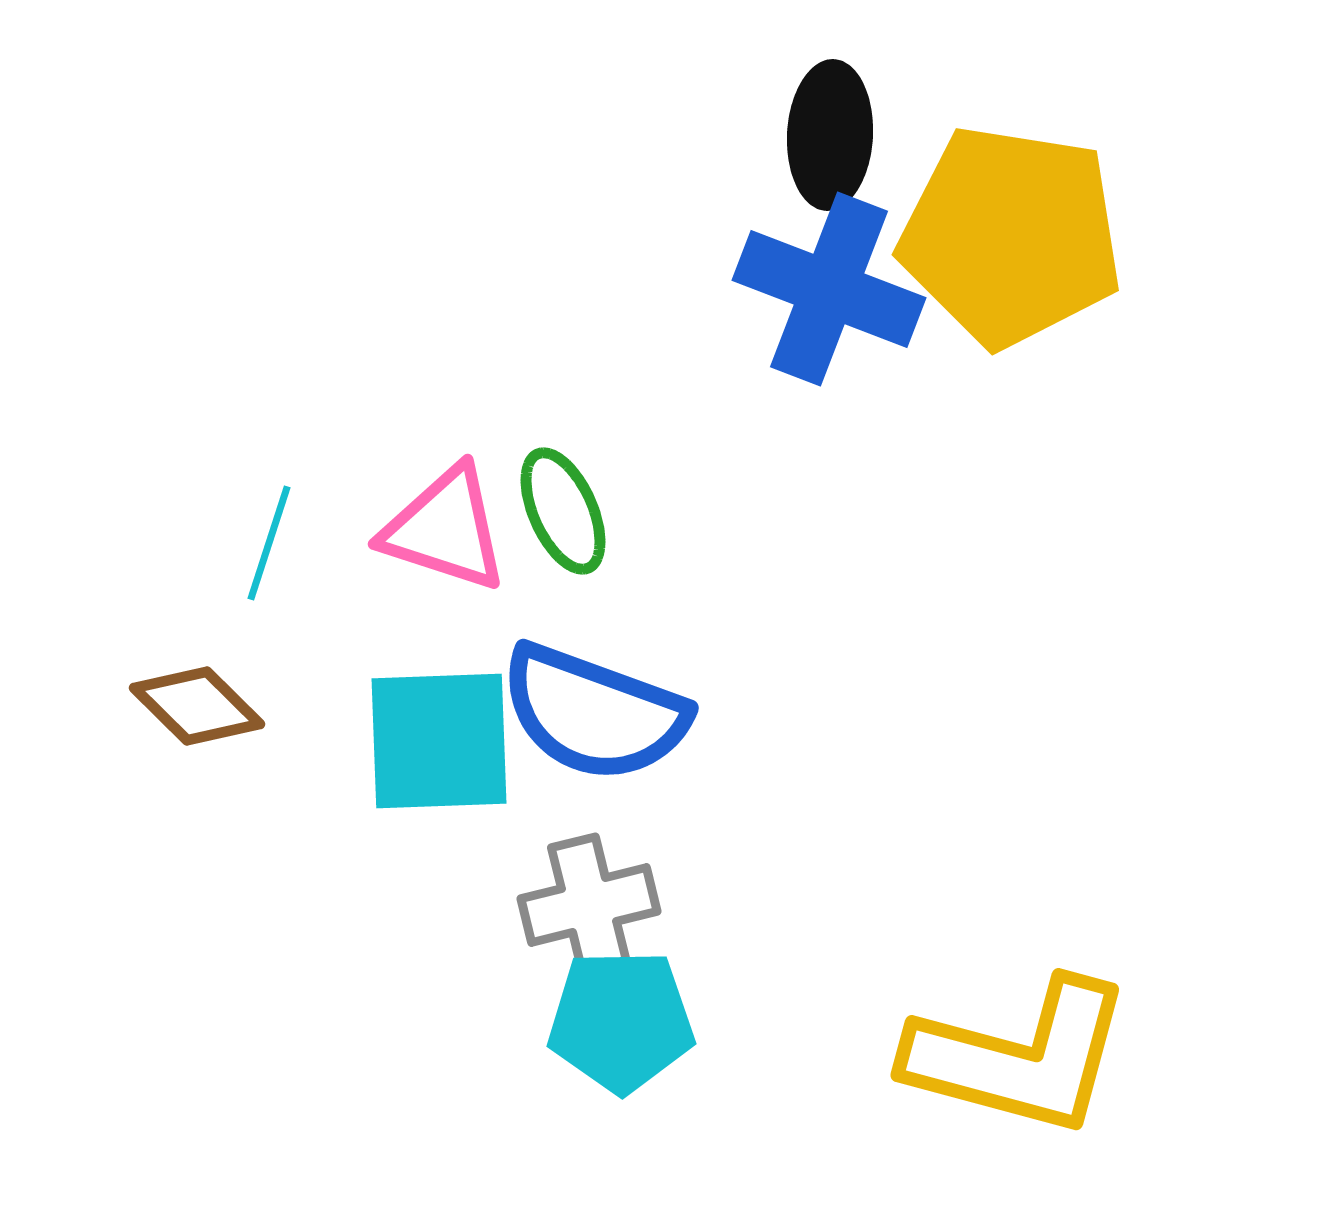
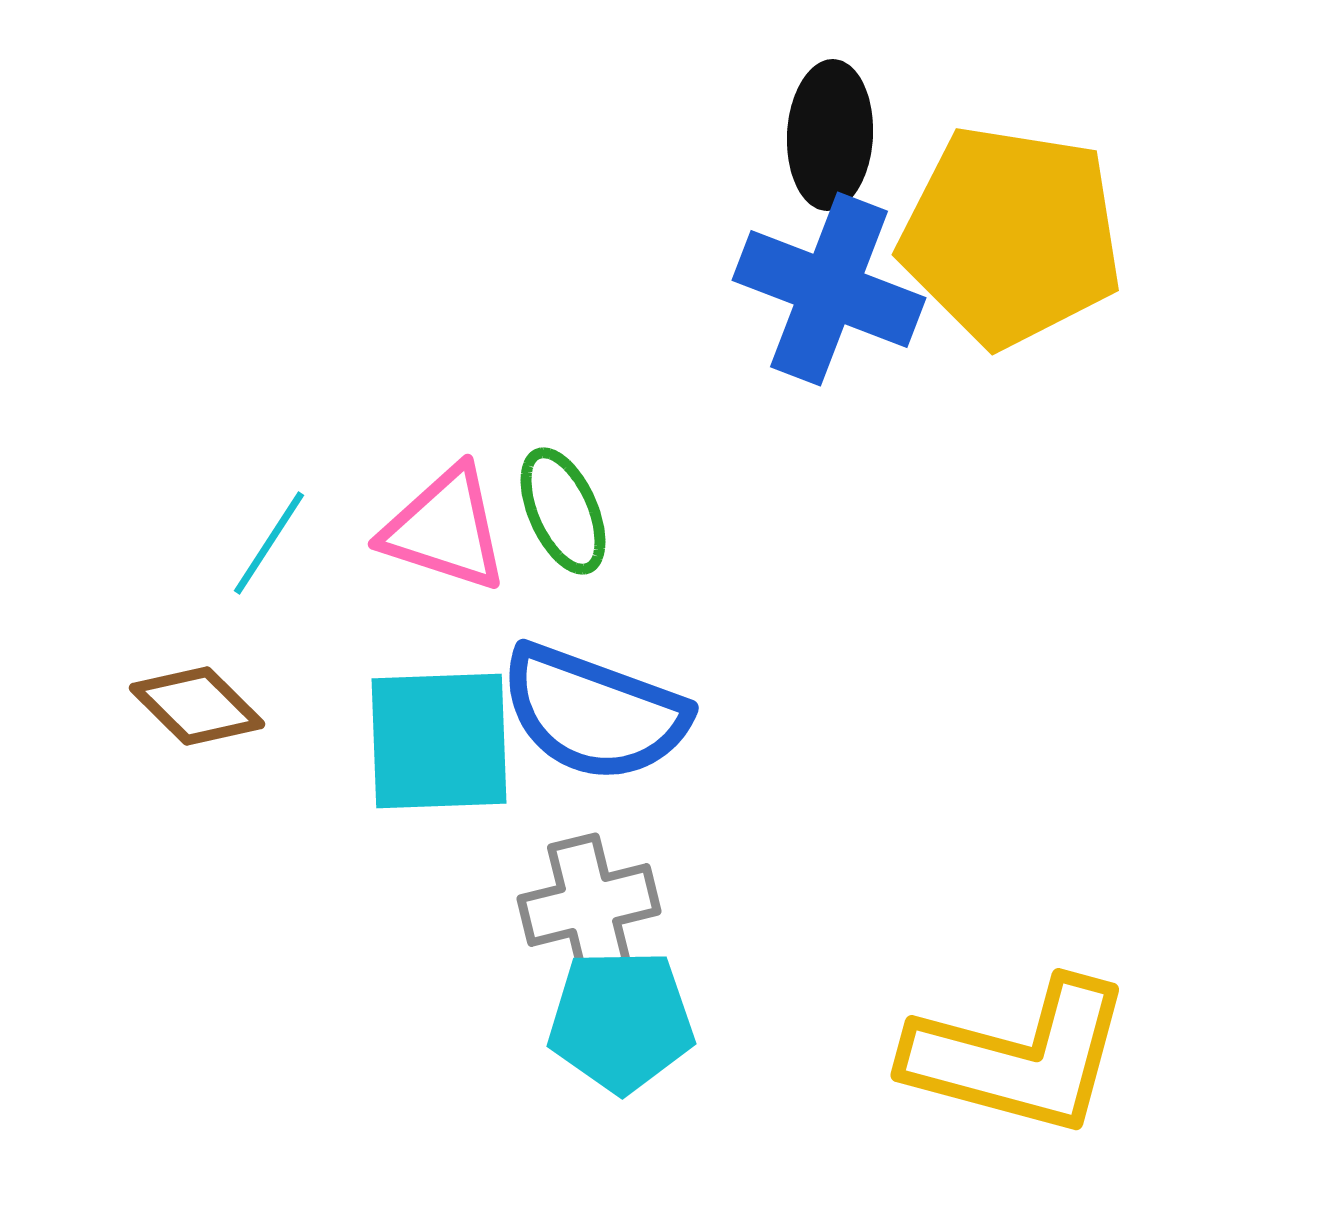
cyan line: rotated 15 degrees clockwise
